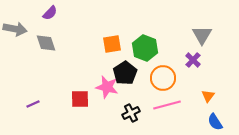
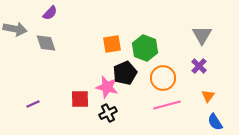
purple cross: moved 6 px right, 6 px down
black pentagon: rotated 10 degrees clockwise
black cross: moved 23 px left
